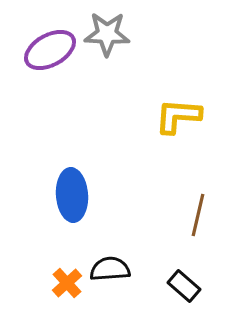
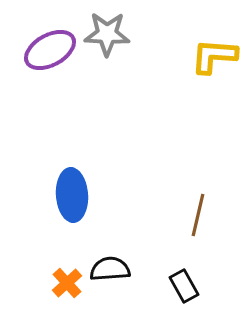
yellow L-shape: moved 36 px right, 60 px up
black rectangle: rotated 20 degrees clockwise
